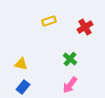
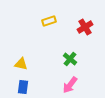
blue rectangle: rotated 32 degrees counterclockwise
